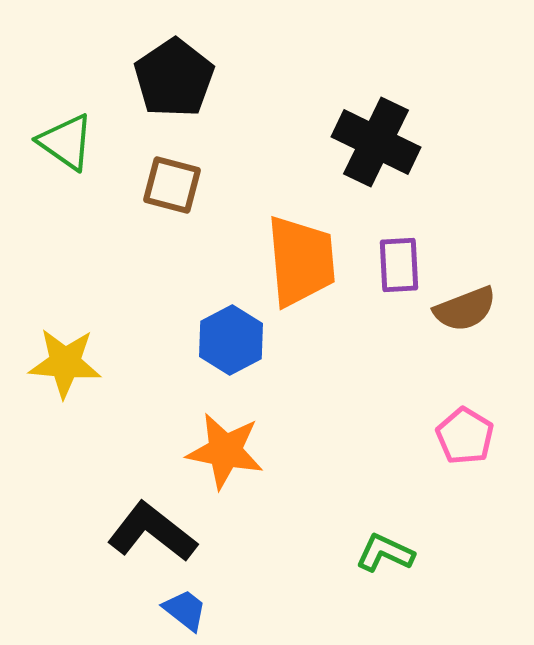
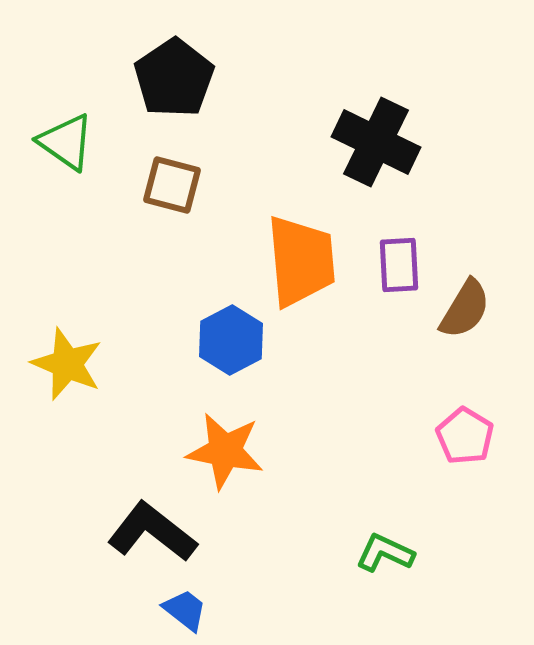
brown semicircle: rotated 38 degrees counterclockwise
yellow star: moved 2 px right, 1 px down; rotated 18 degrees clockwise
